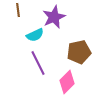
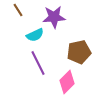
brown line: rotated 24 degrees counterclockwise
purple star: rotated 20 degrees clockwise
